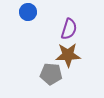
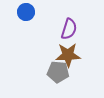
blue circle: moved 2 px left
gray pentagon: moved 7 px right, 2 px up
